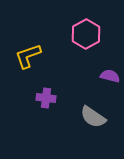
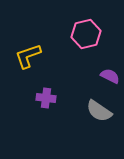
pink hexagon: rotated 16 degrees clockwise
purple semicircle: rotated 12 degrees clockwise
gray semicircle: moved 6 px right, 6 px up
